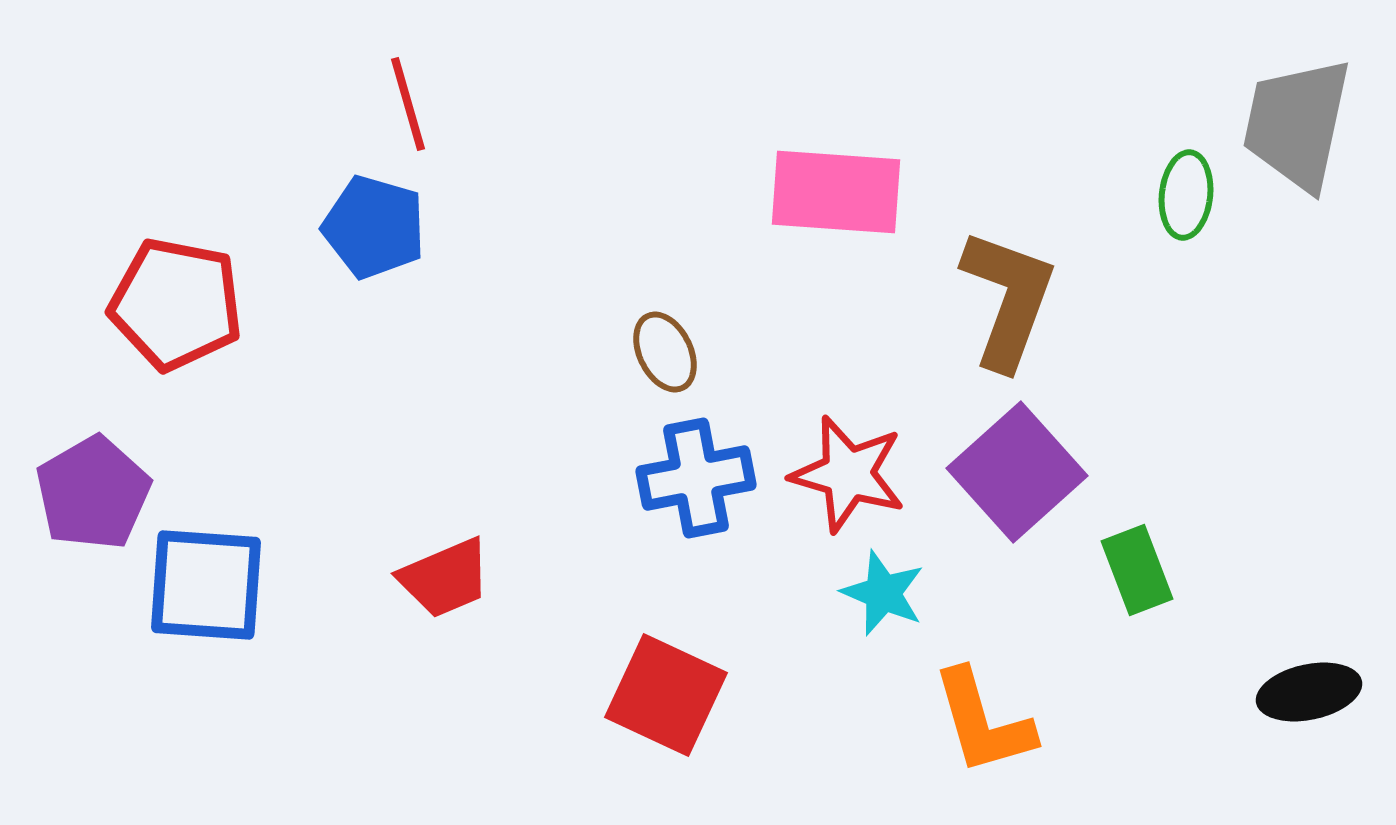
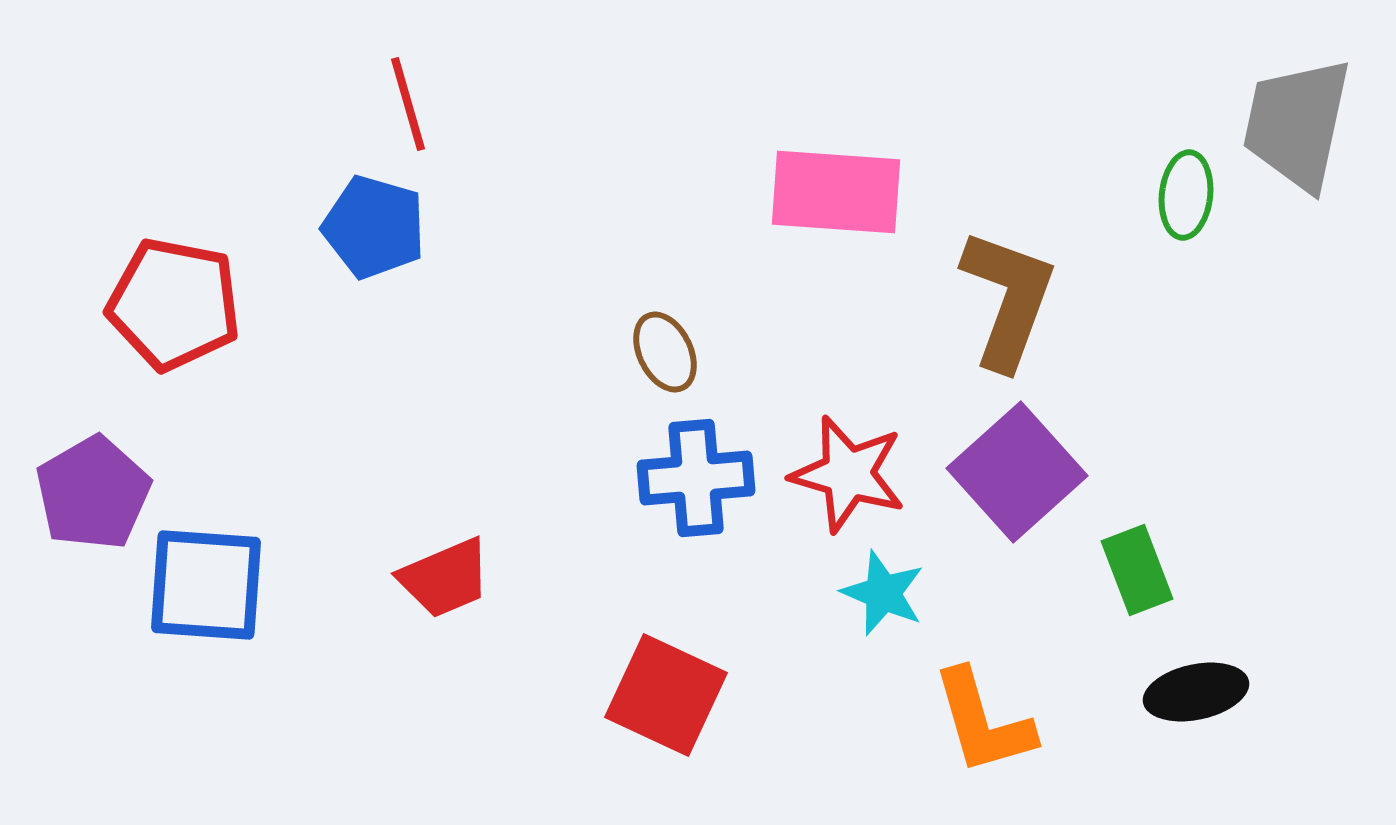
red pentagon: moved 2 px left
blue cross: rotated 6 degrees clockwise
black ellipse: moved 113 px left
